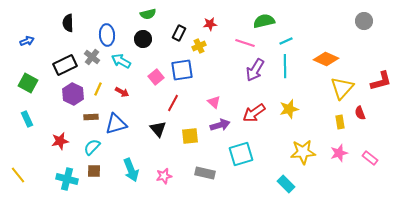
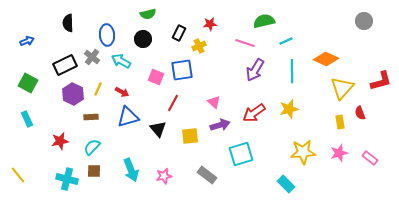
cyan line at (285, 66): moved 7 px right, 5 px down
pink square at (156, 77): rotated 28 degrees counterclockwise
blue triangle at (116, 124): moved 12 px right, 7 px up
gray rectangle at (205, 173): moved 2 px right, 2 px down; rotated 24 degrees clockwise
